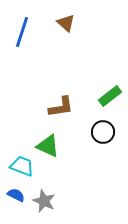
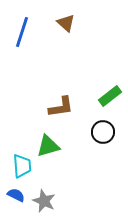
green triangle: rotated 40 degrees counterclockwise
cyan trapezoid: rotated 65 degrees clockwise
